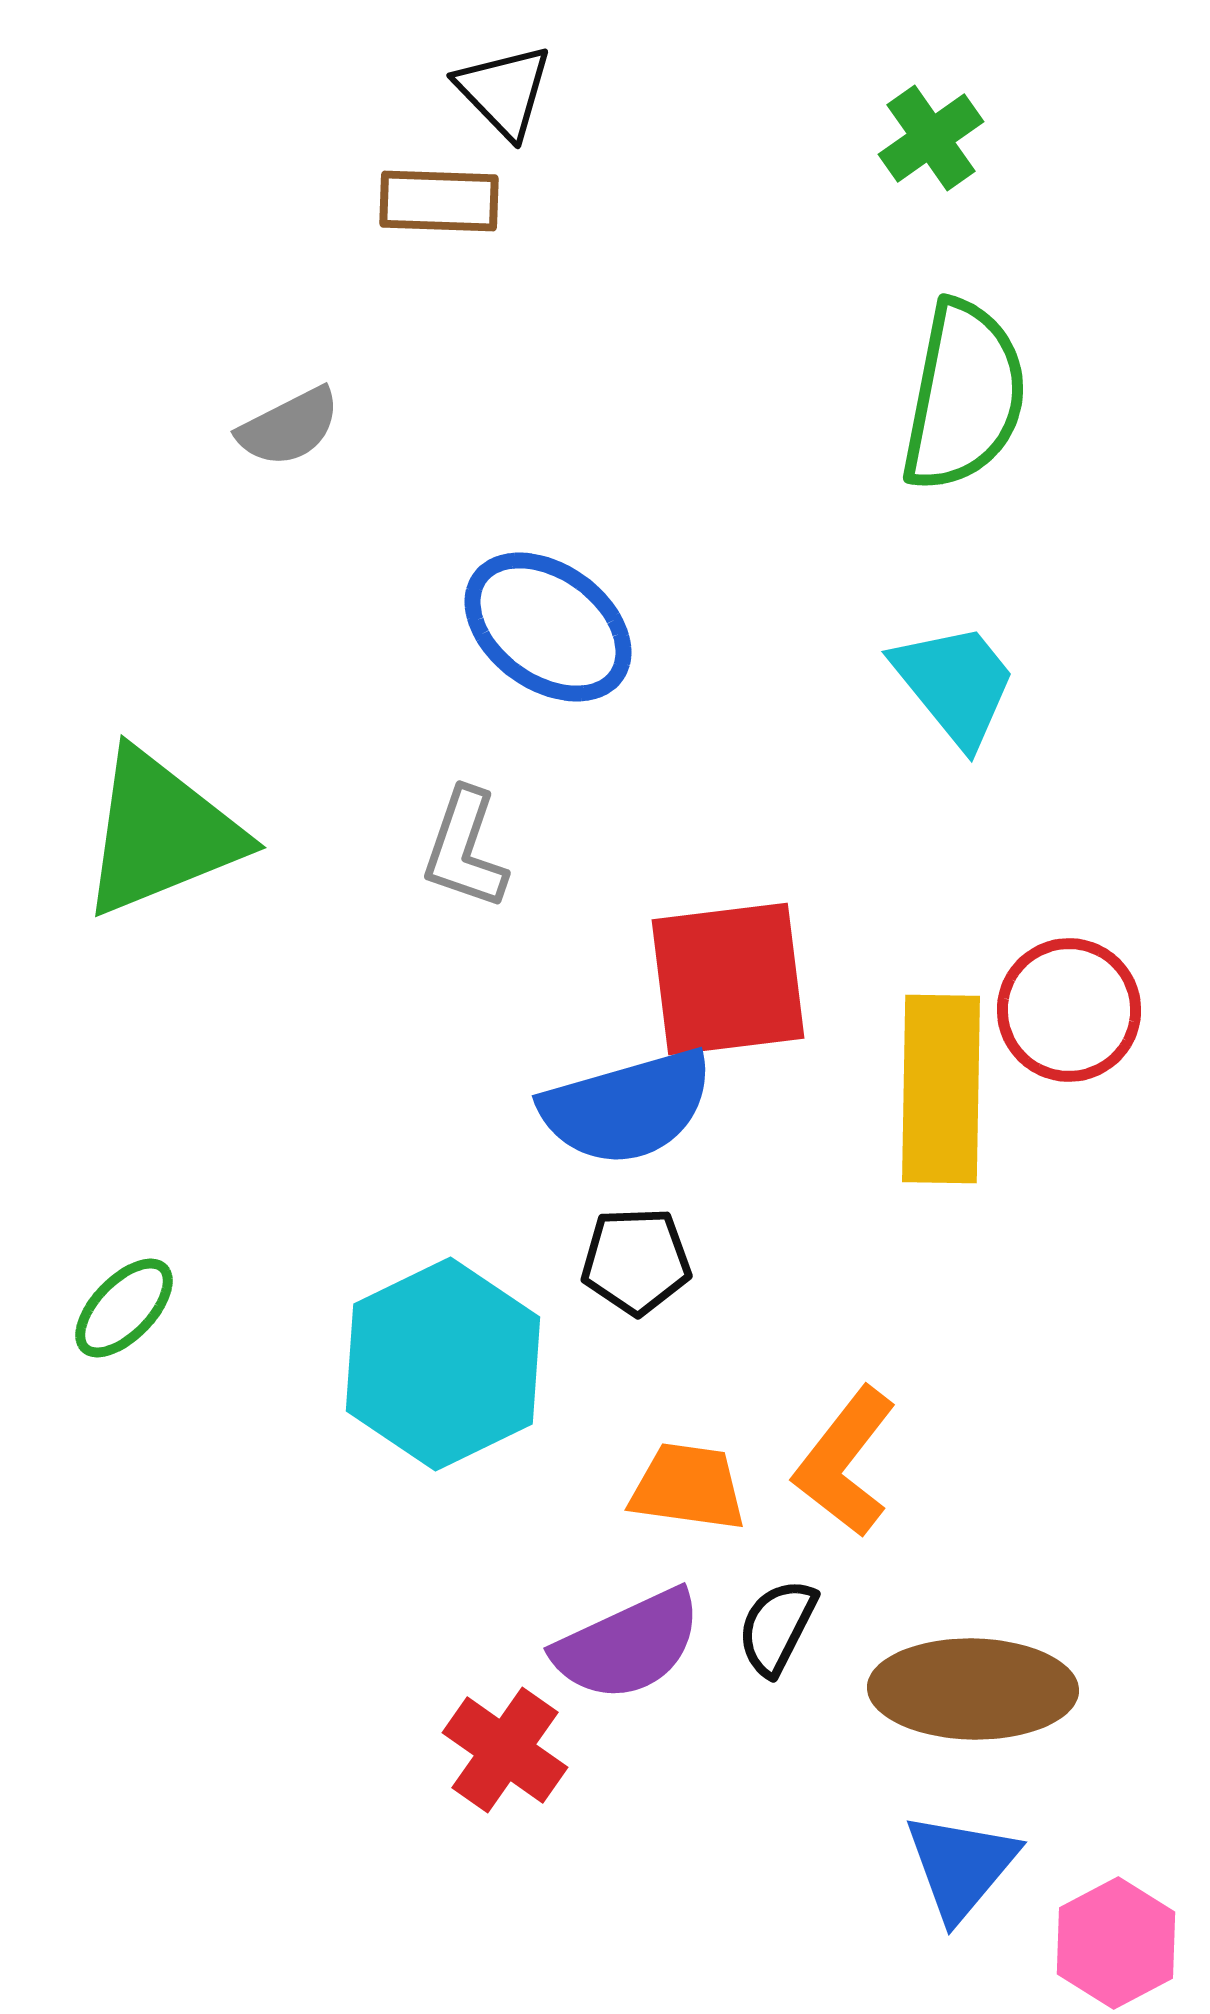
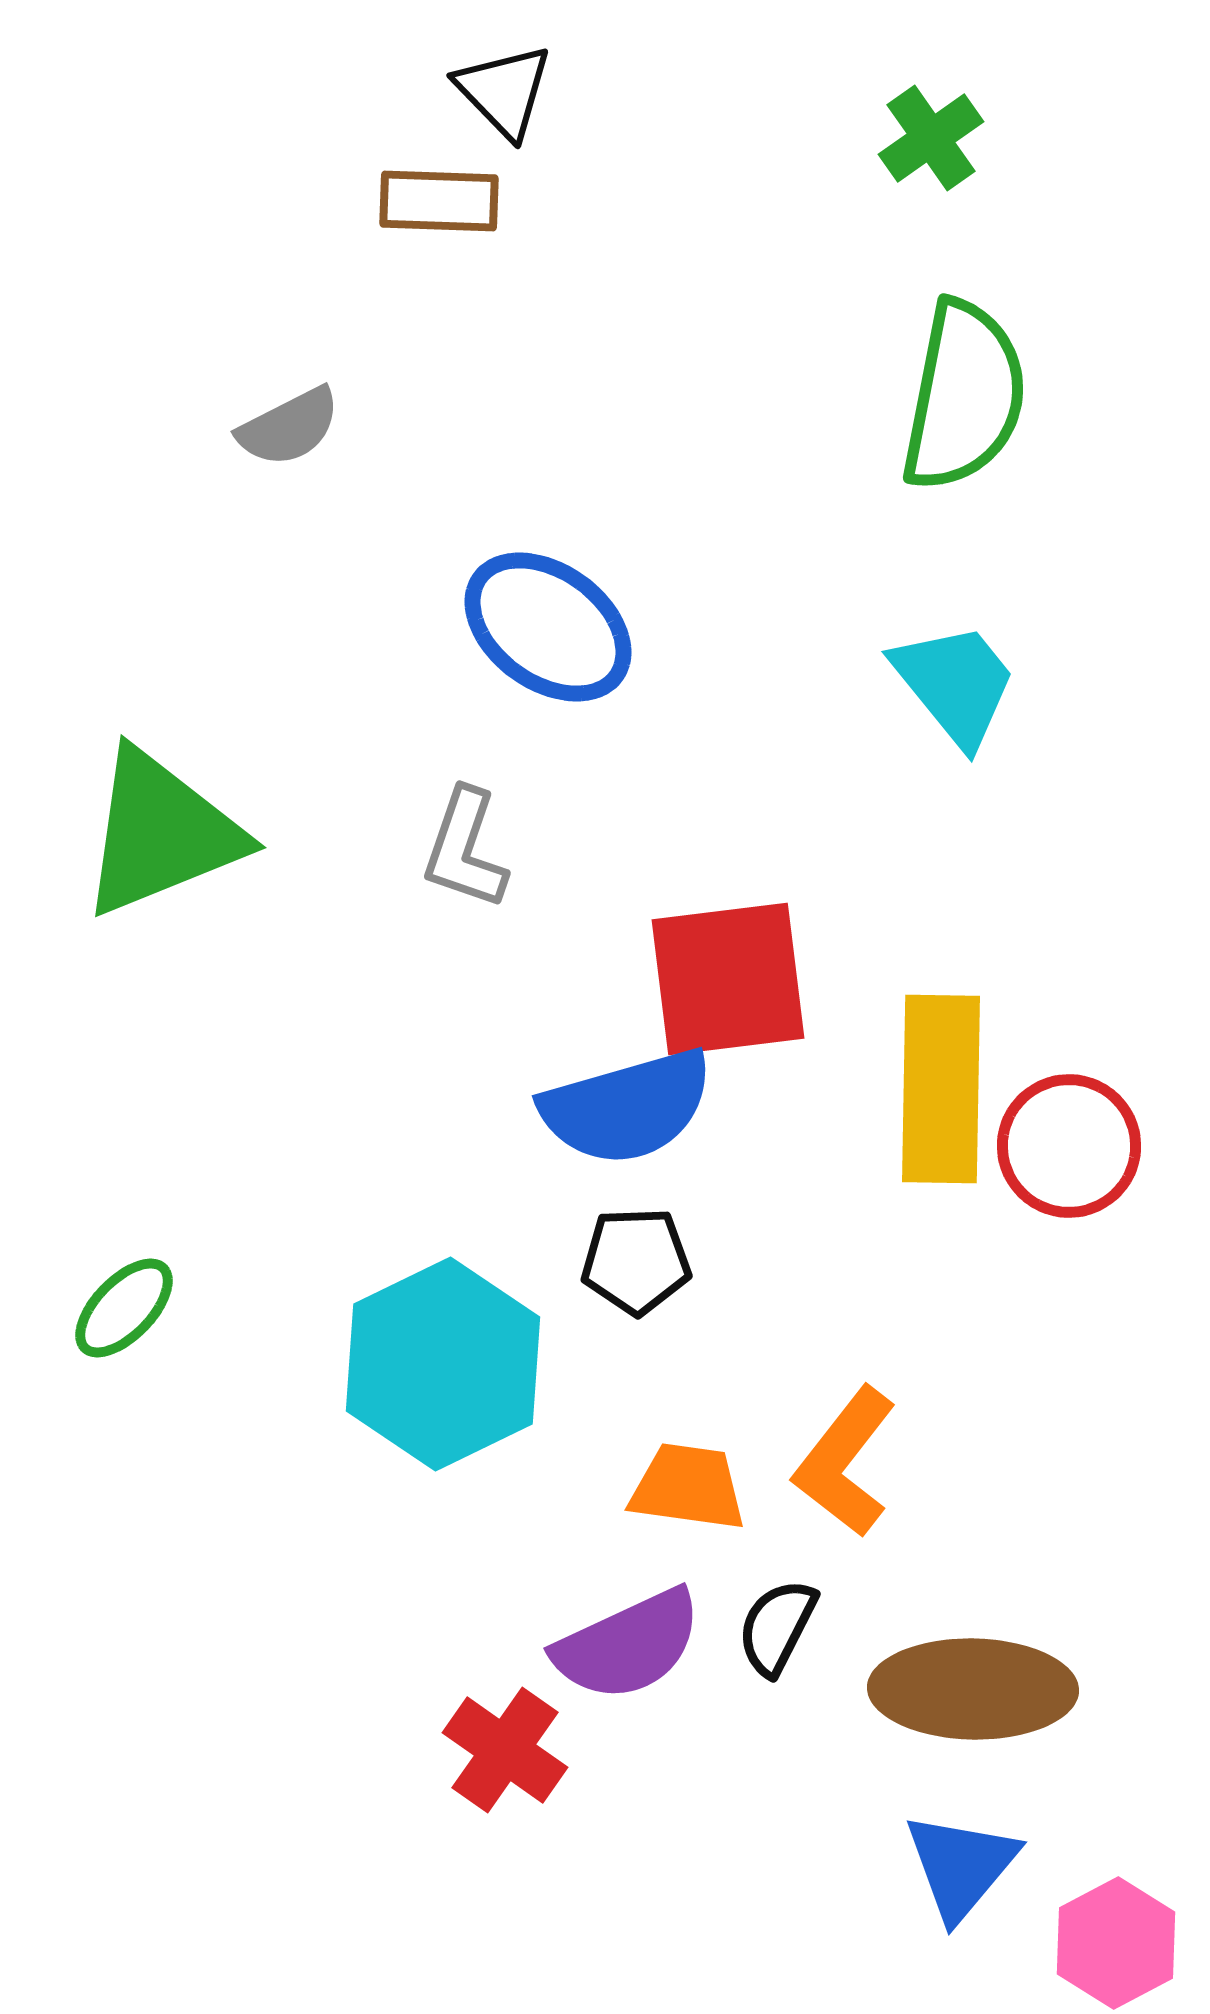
red circle: moved 136 px down
